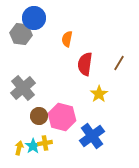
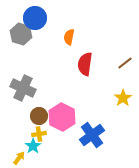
blue circle: moved 1 px right
gray hexagon: rotated 10 degrees clockwise
orange semicircle: moved 2 px right, 2 px up
brown line: moved 6 px right; rotated 21 degrees clockwise
gray cross: rotated 25 degrees counterclockwise
yellow star: moved 24 px right, 4 px down
pink hexagon: rotated 12 degrees clockwise
blue cross: moved 1 px up
yellow cross: moved 6 px left, 9 px up
yellow arrow: moved 10 px down; rotated 24 degrees clockwise
